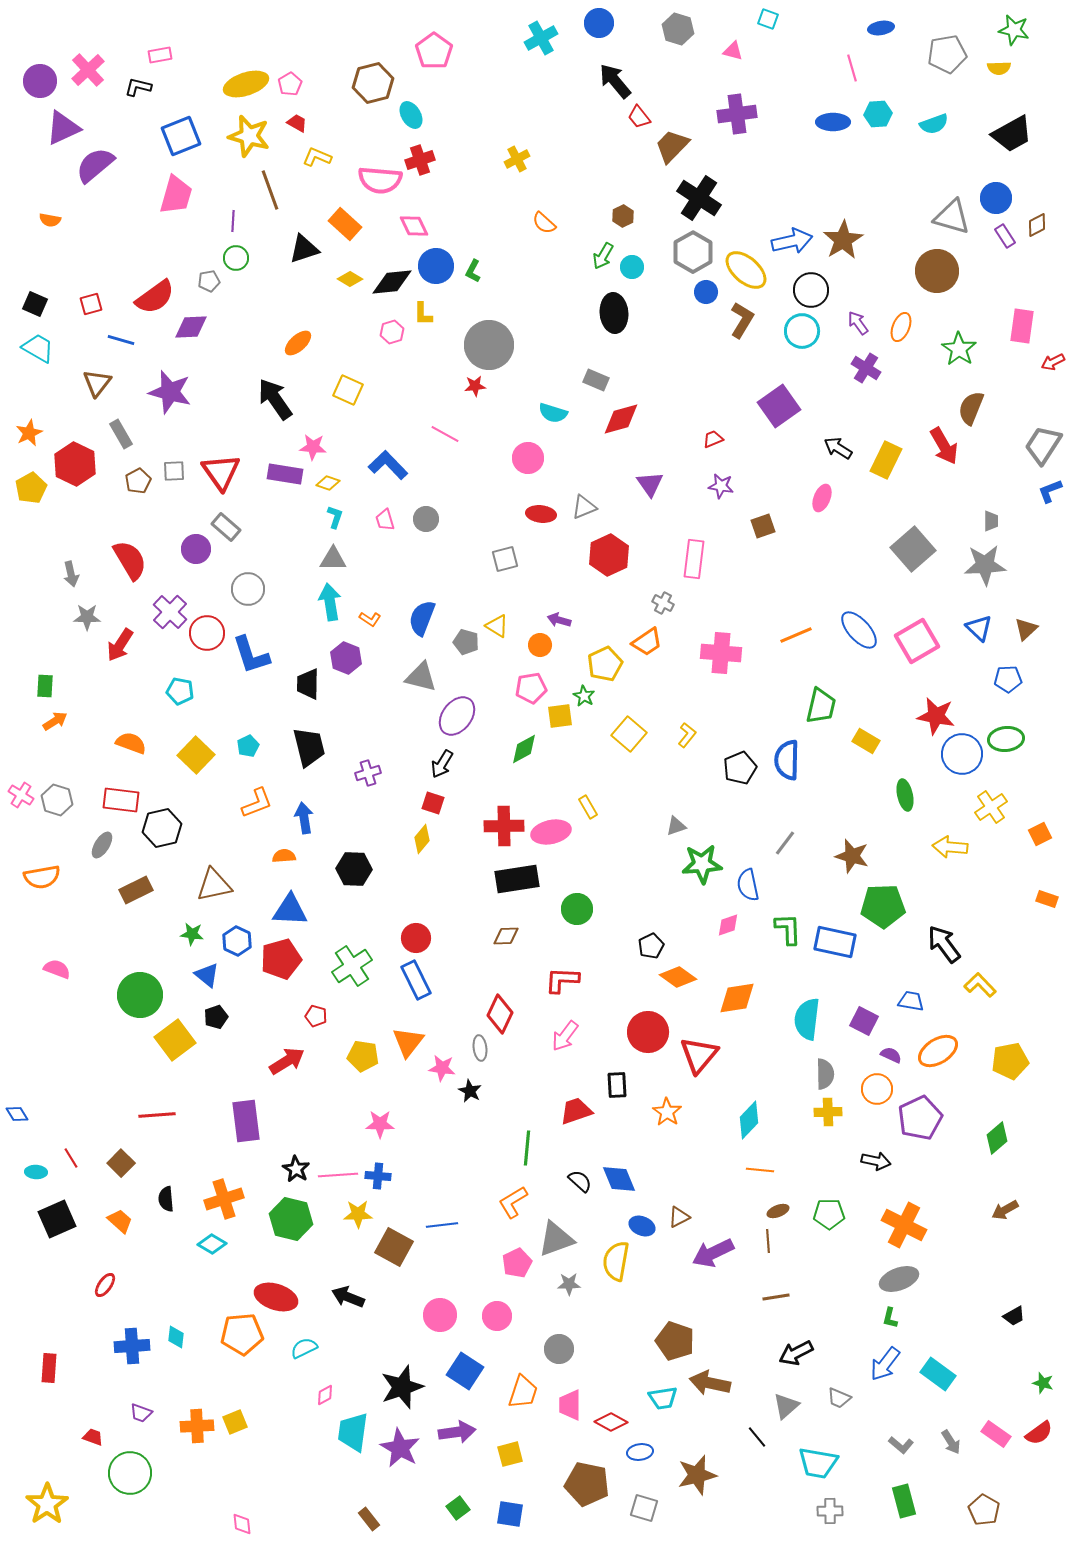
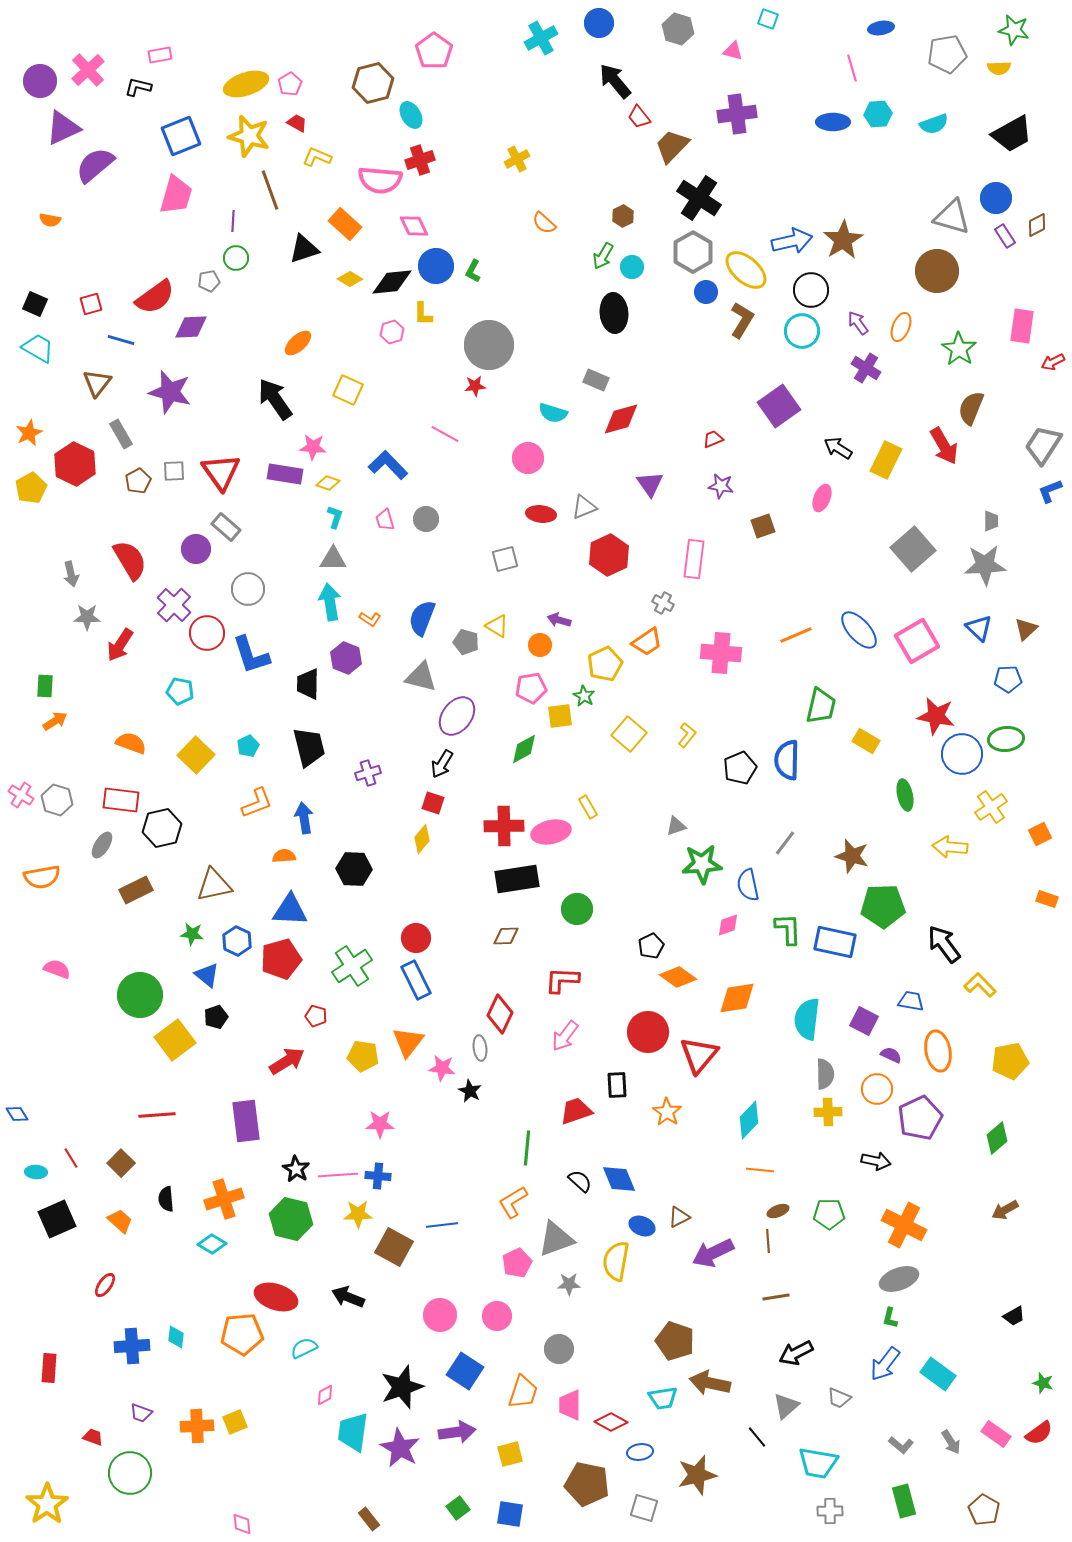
purple cross at (170, 612): moved 4 px right, 7 px up
orange ellipse at (938, 1051): rotated 69 degrees counterclockwise
